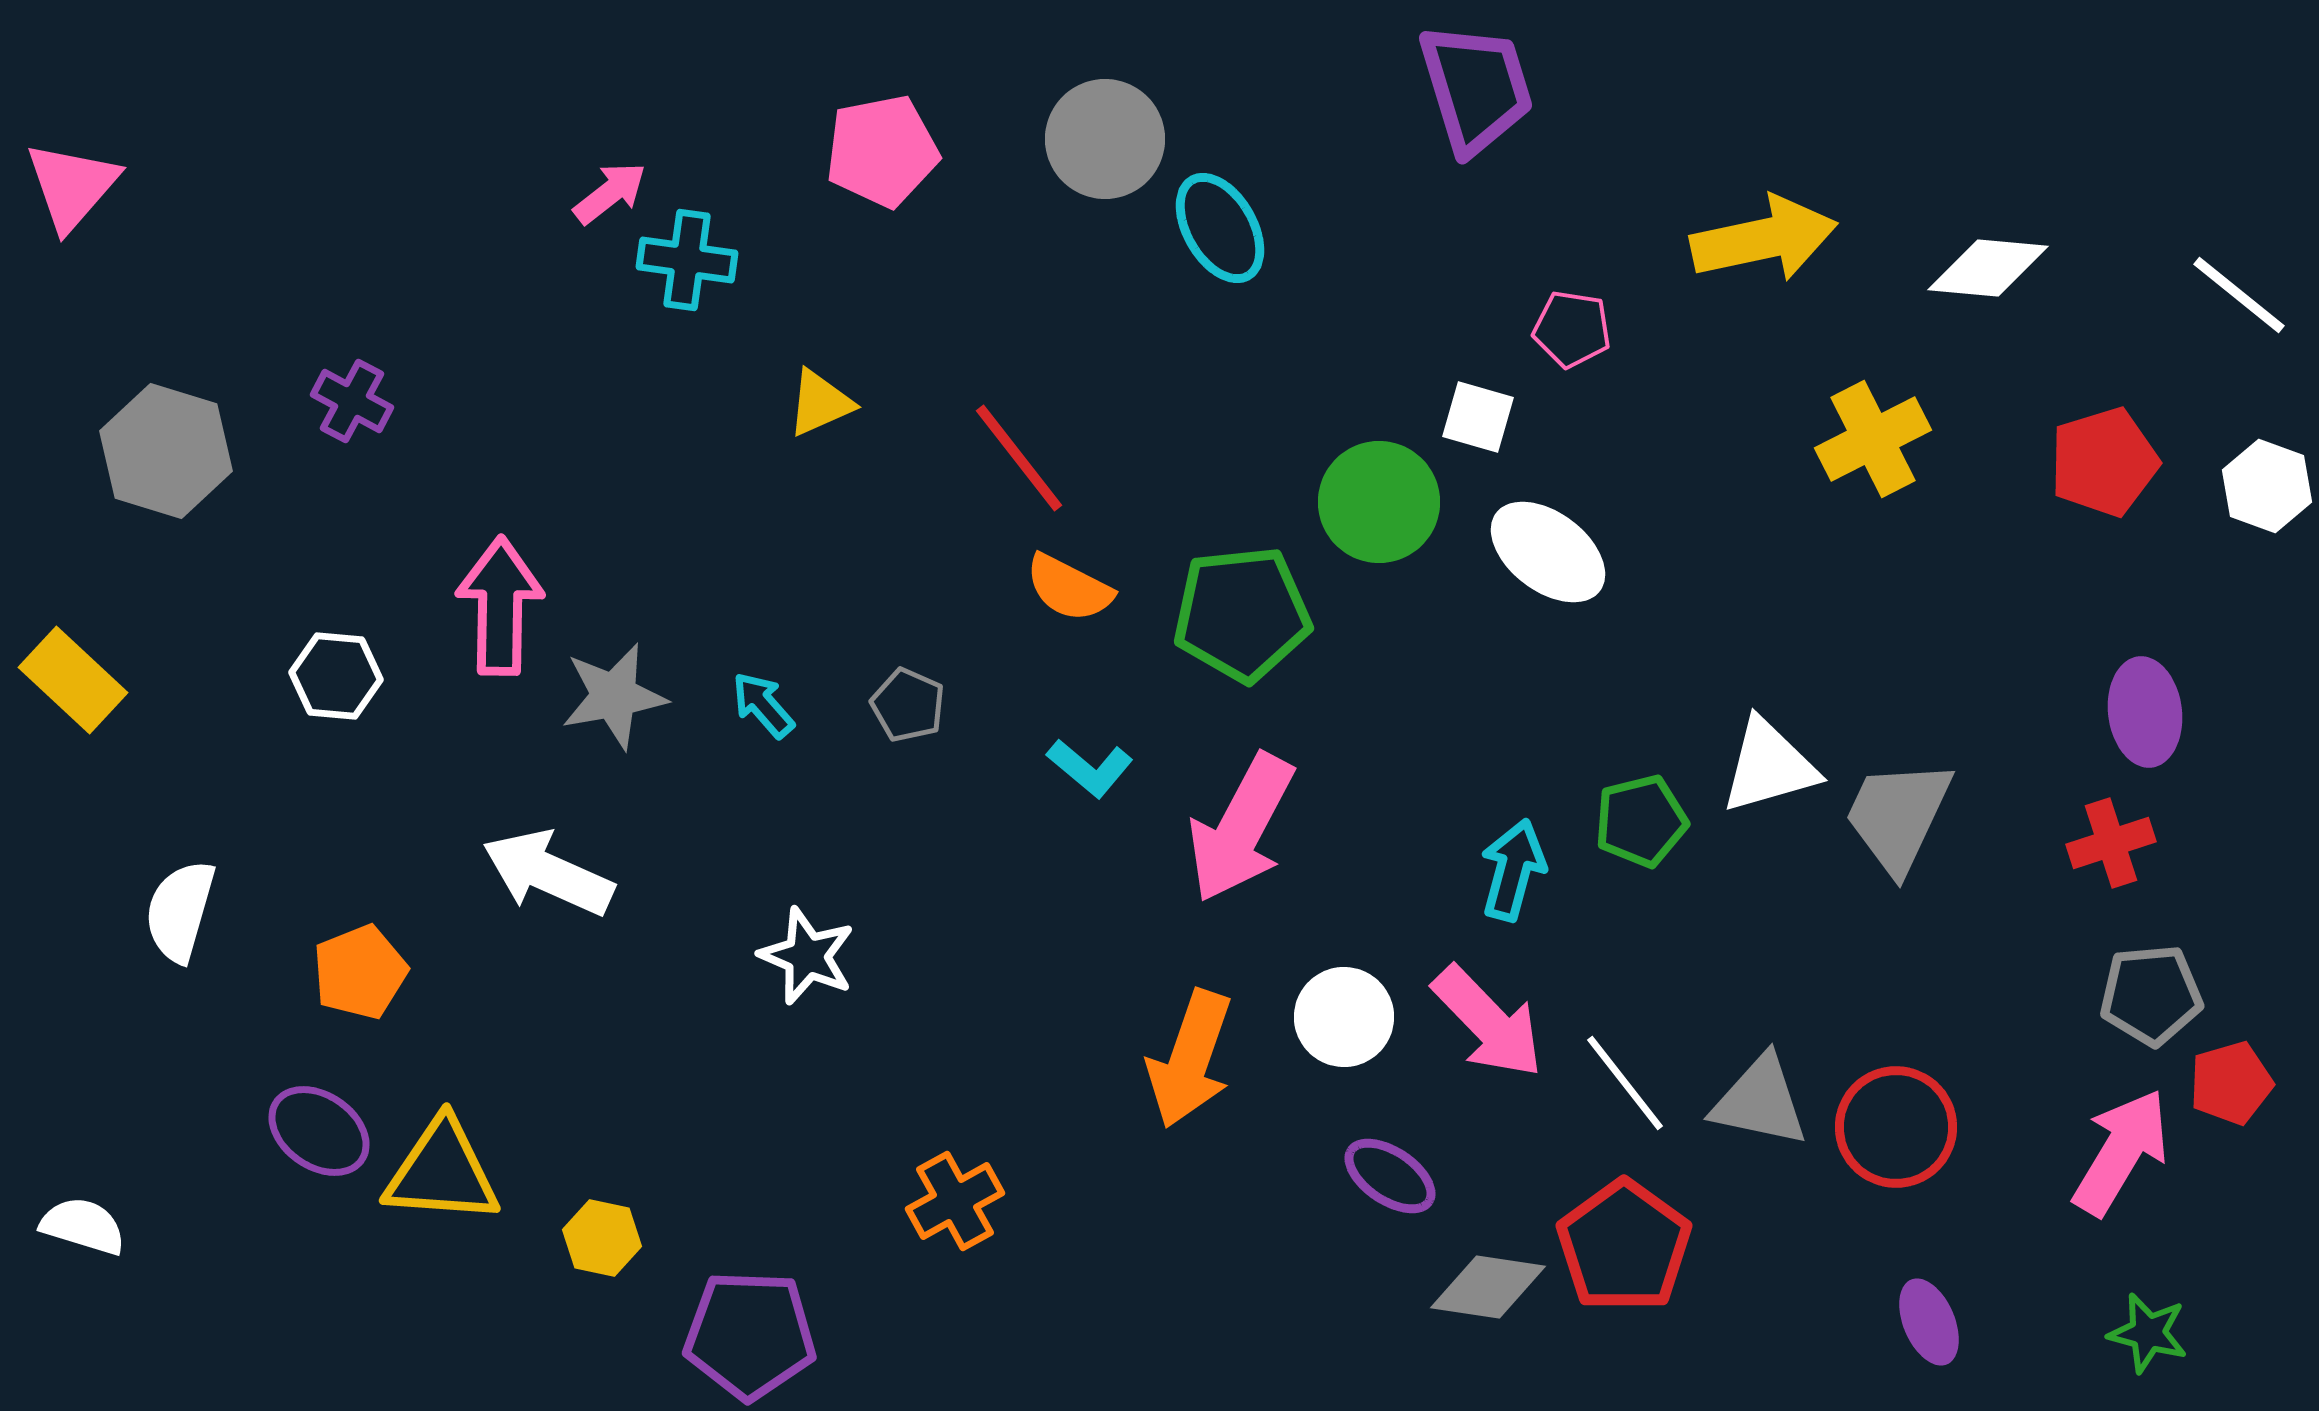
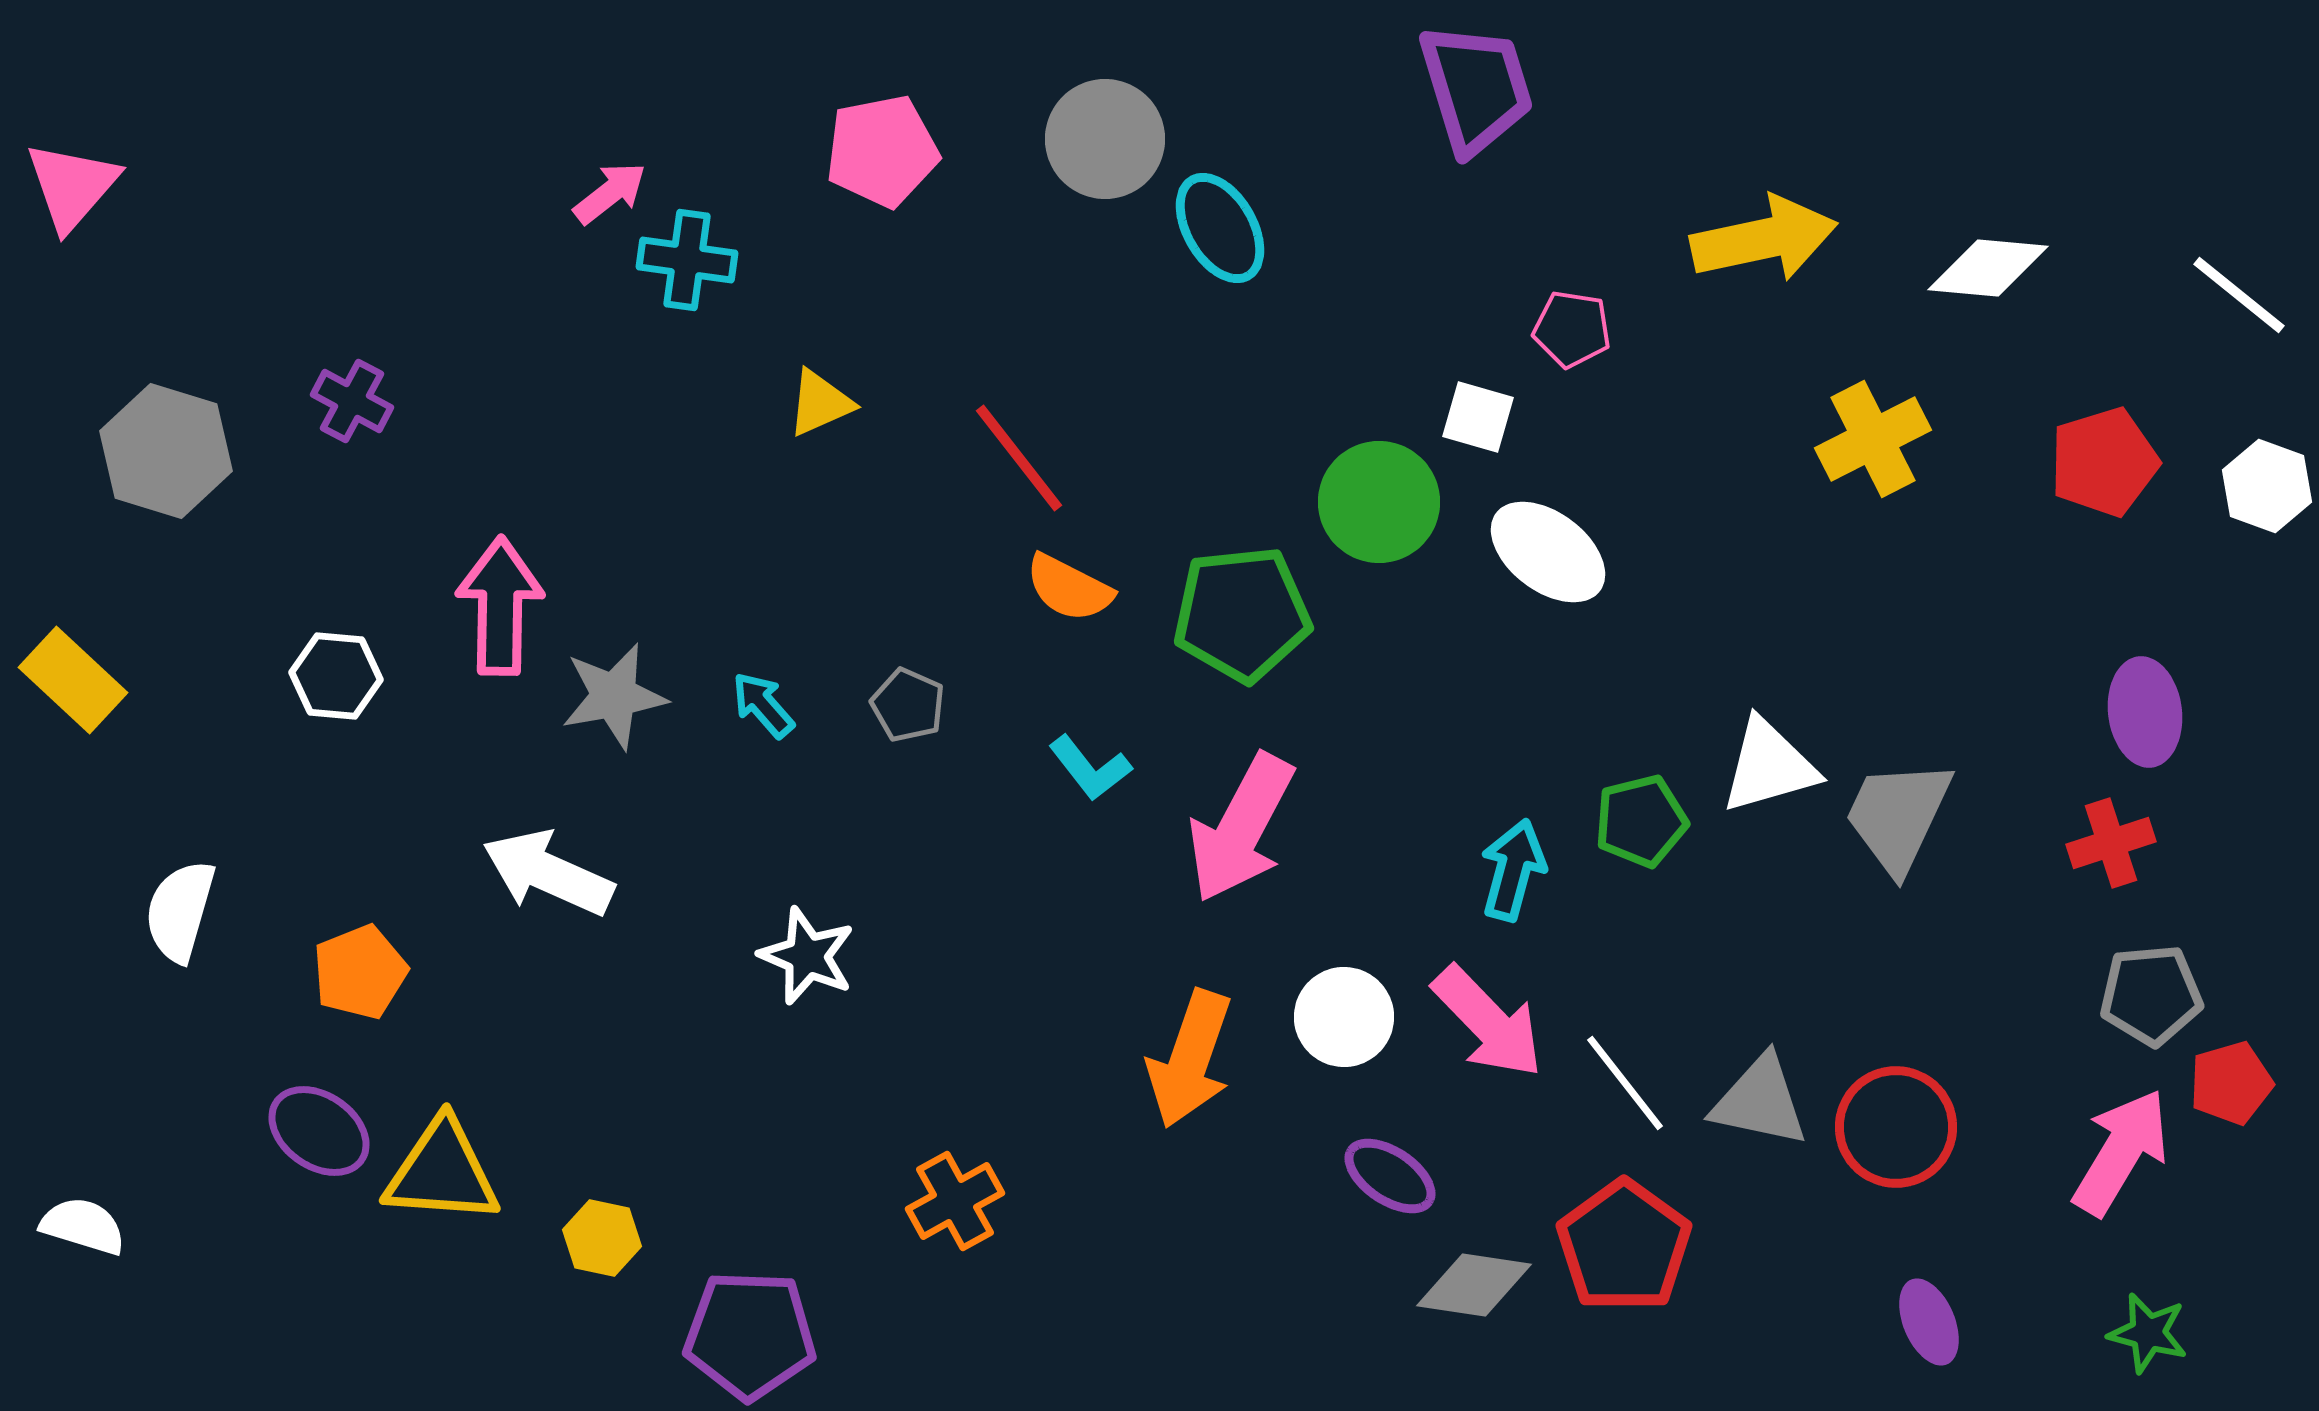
cyan L-shape at (1090, 768): rotated 12 degrees clockwise
gray diamond at (1488, 1287): moved 14 px left, 2 px up
